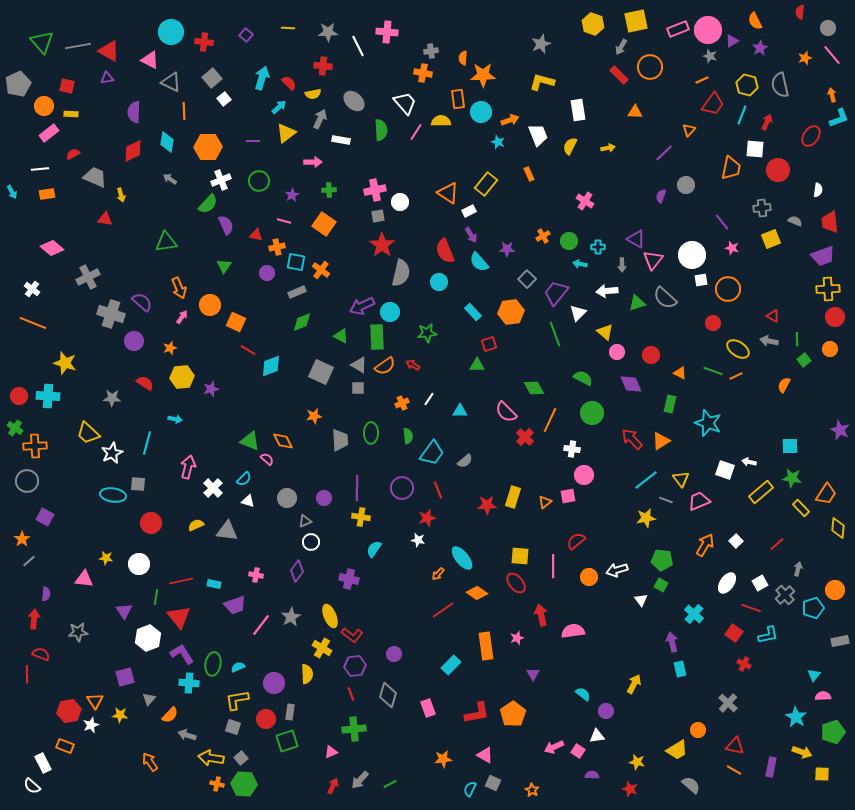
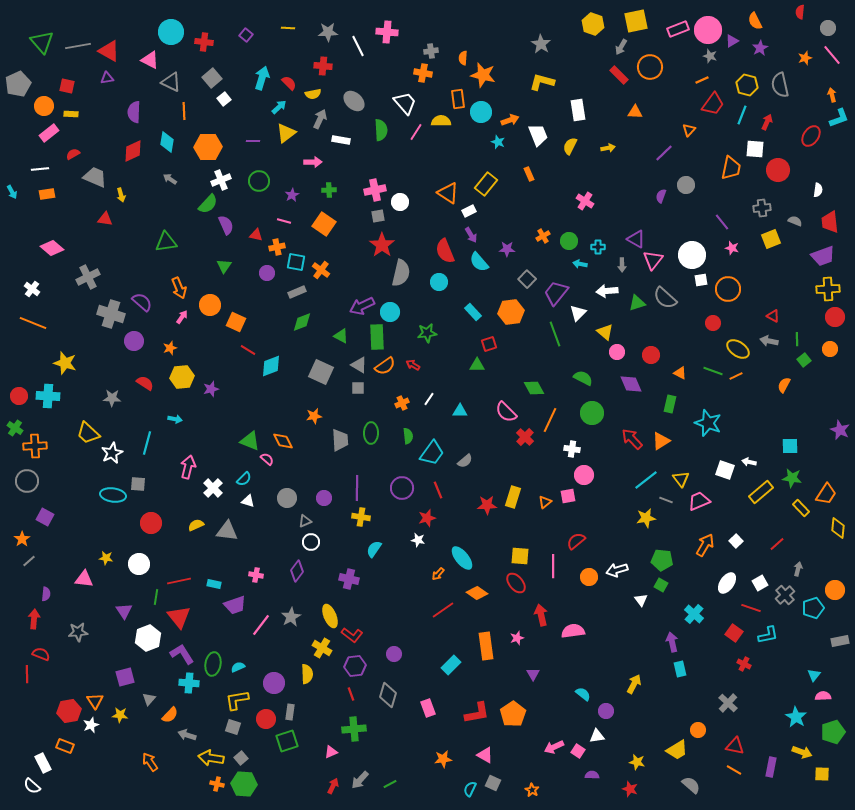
gray star at (541, 44): rotated 18 degrees counterclockwise
orange star at (483, 75): rotated 15 degrees clockwise
red line at (181, 581): moved 2 px left
